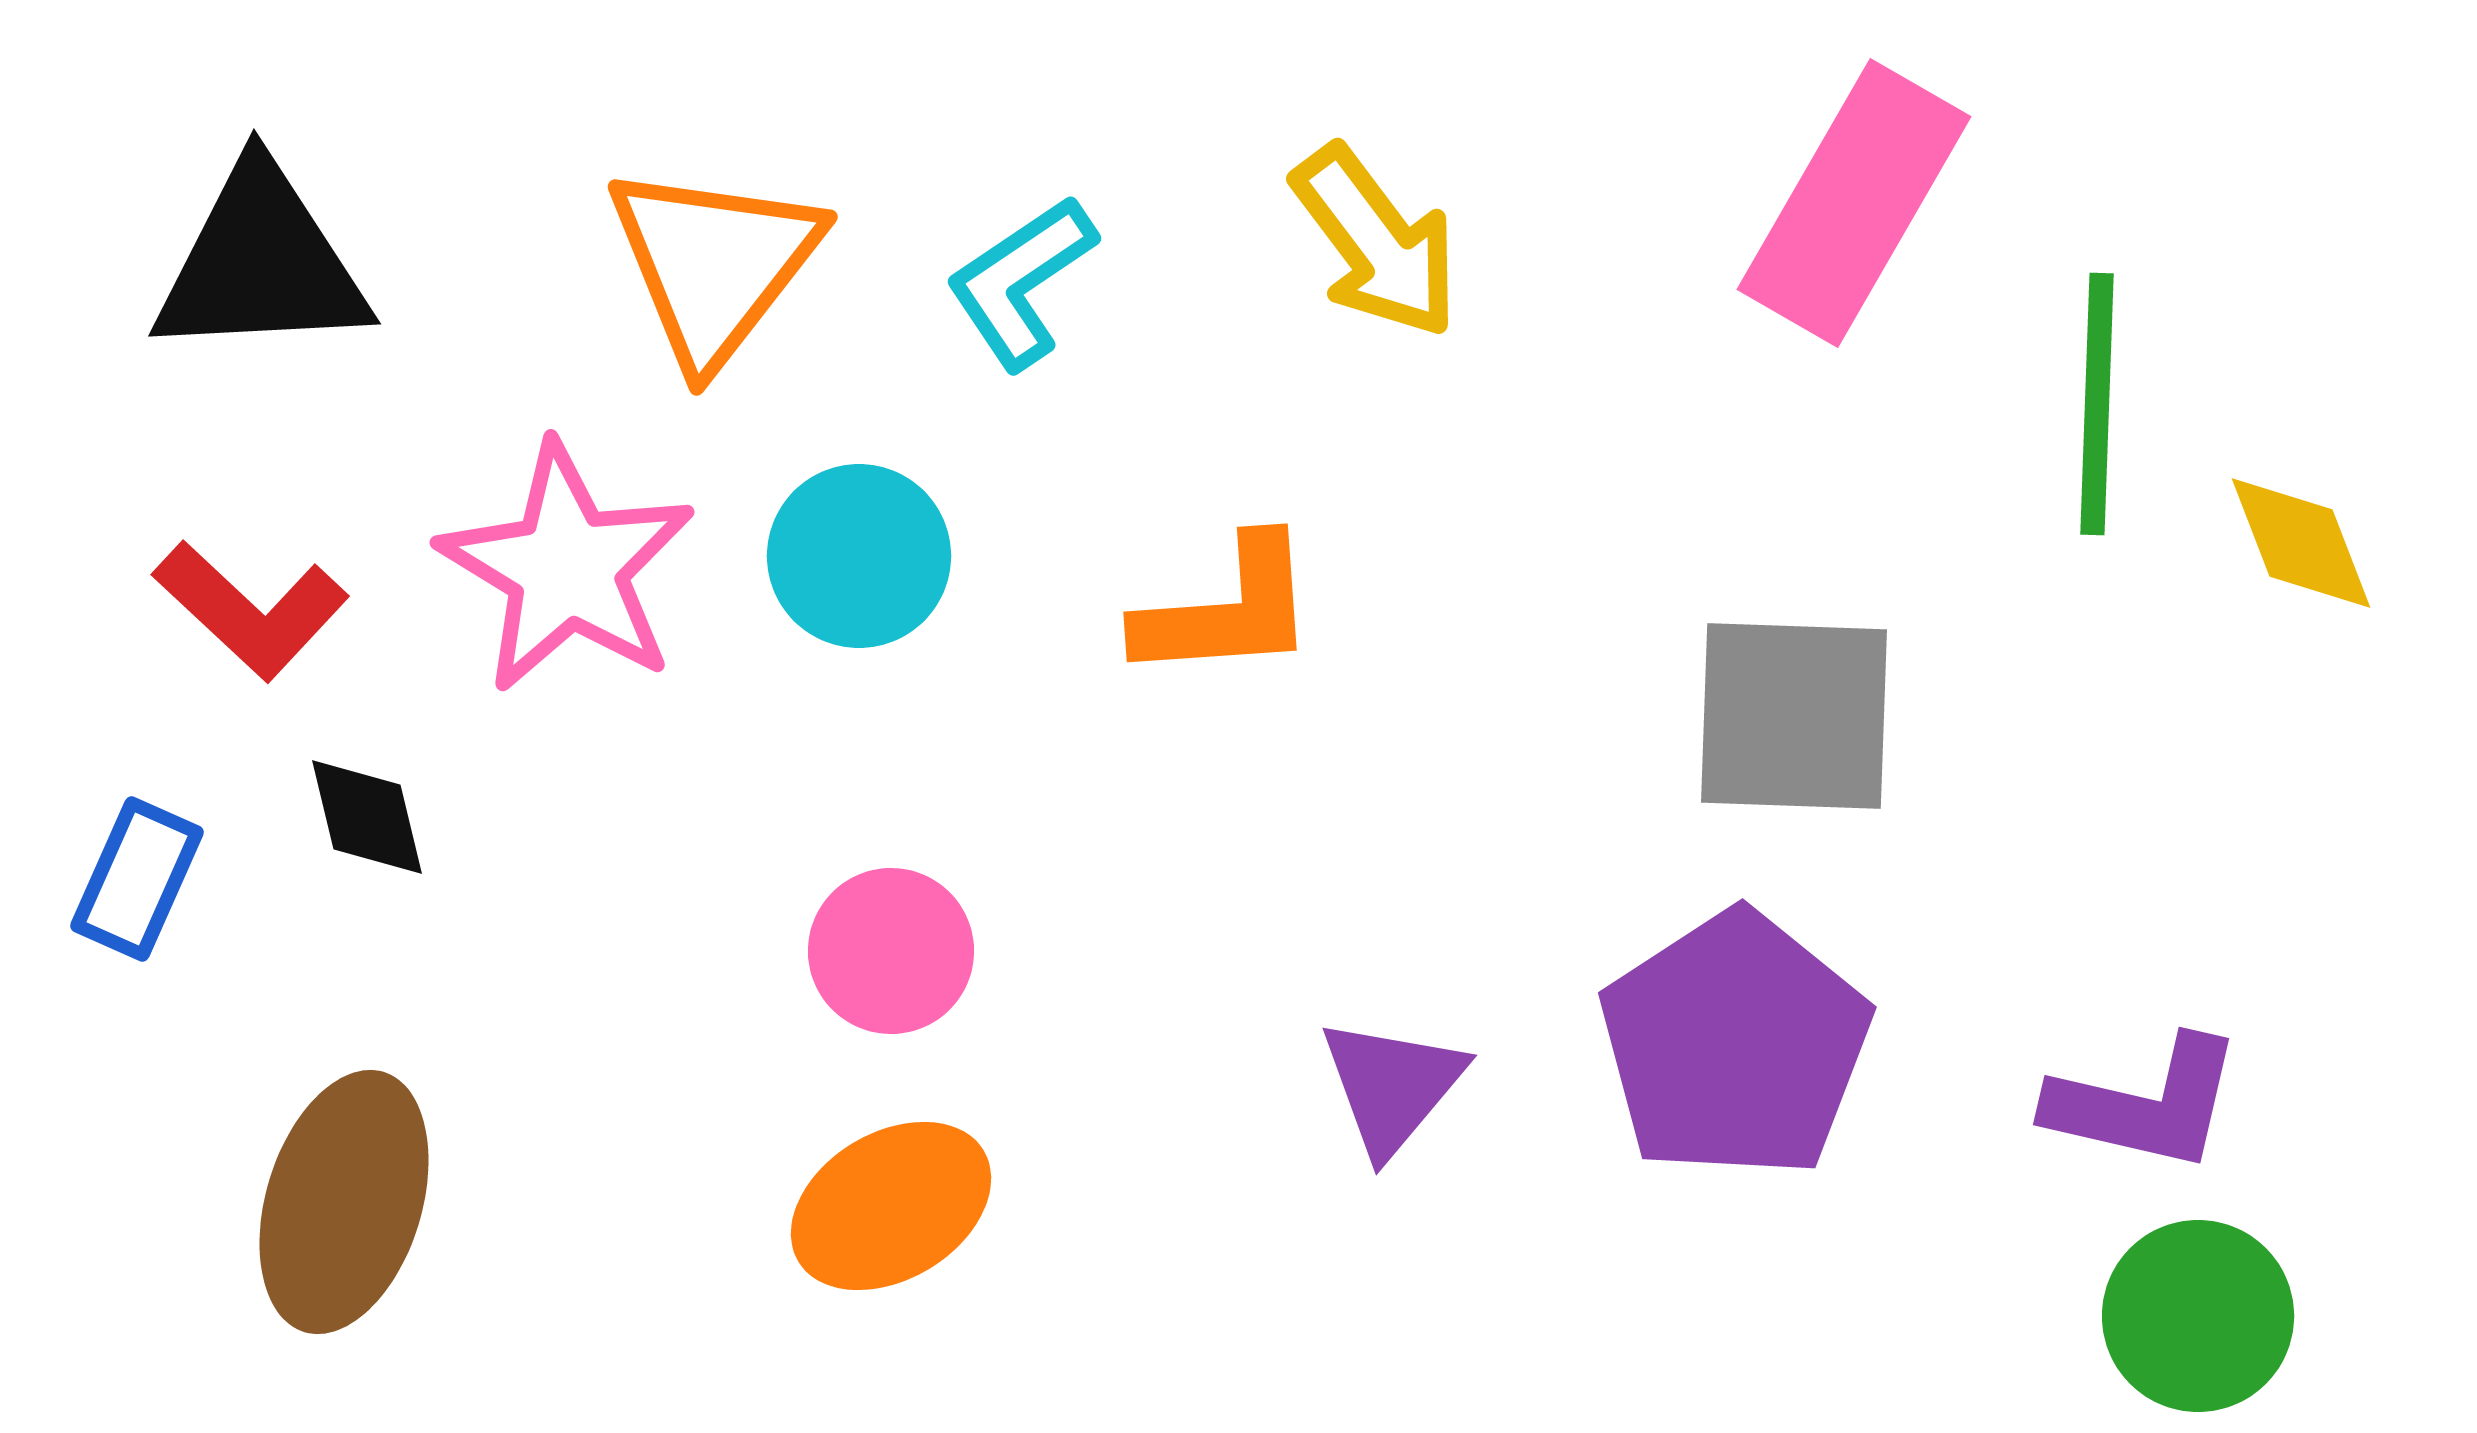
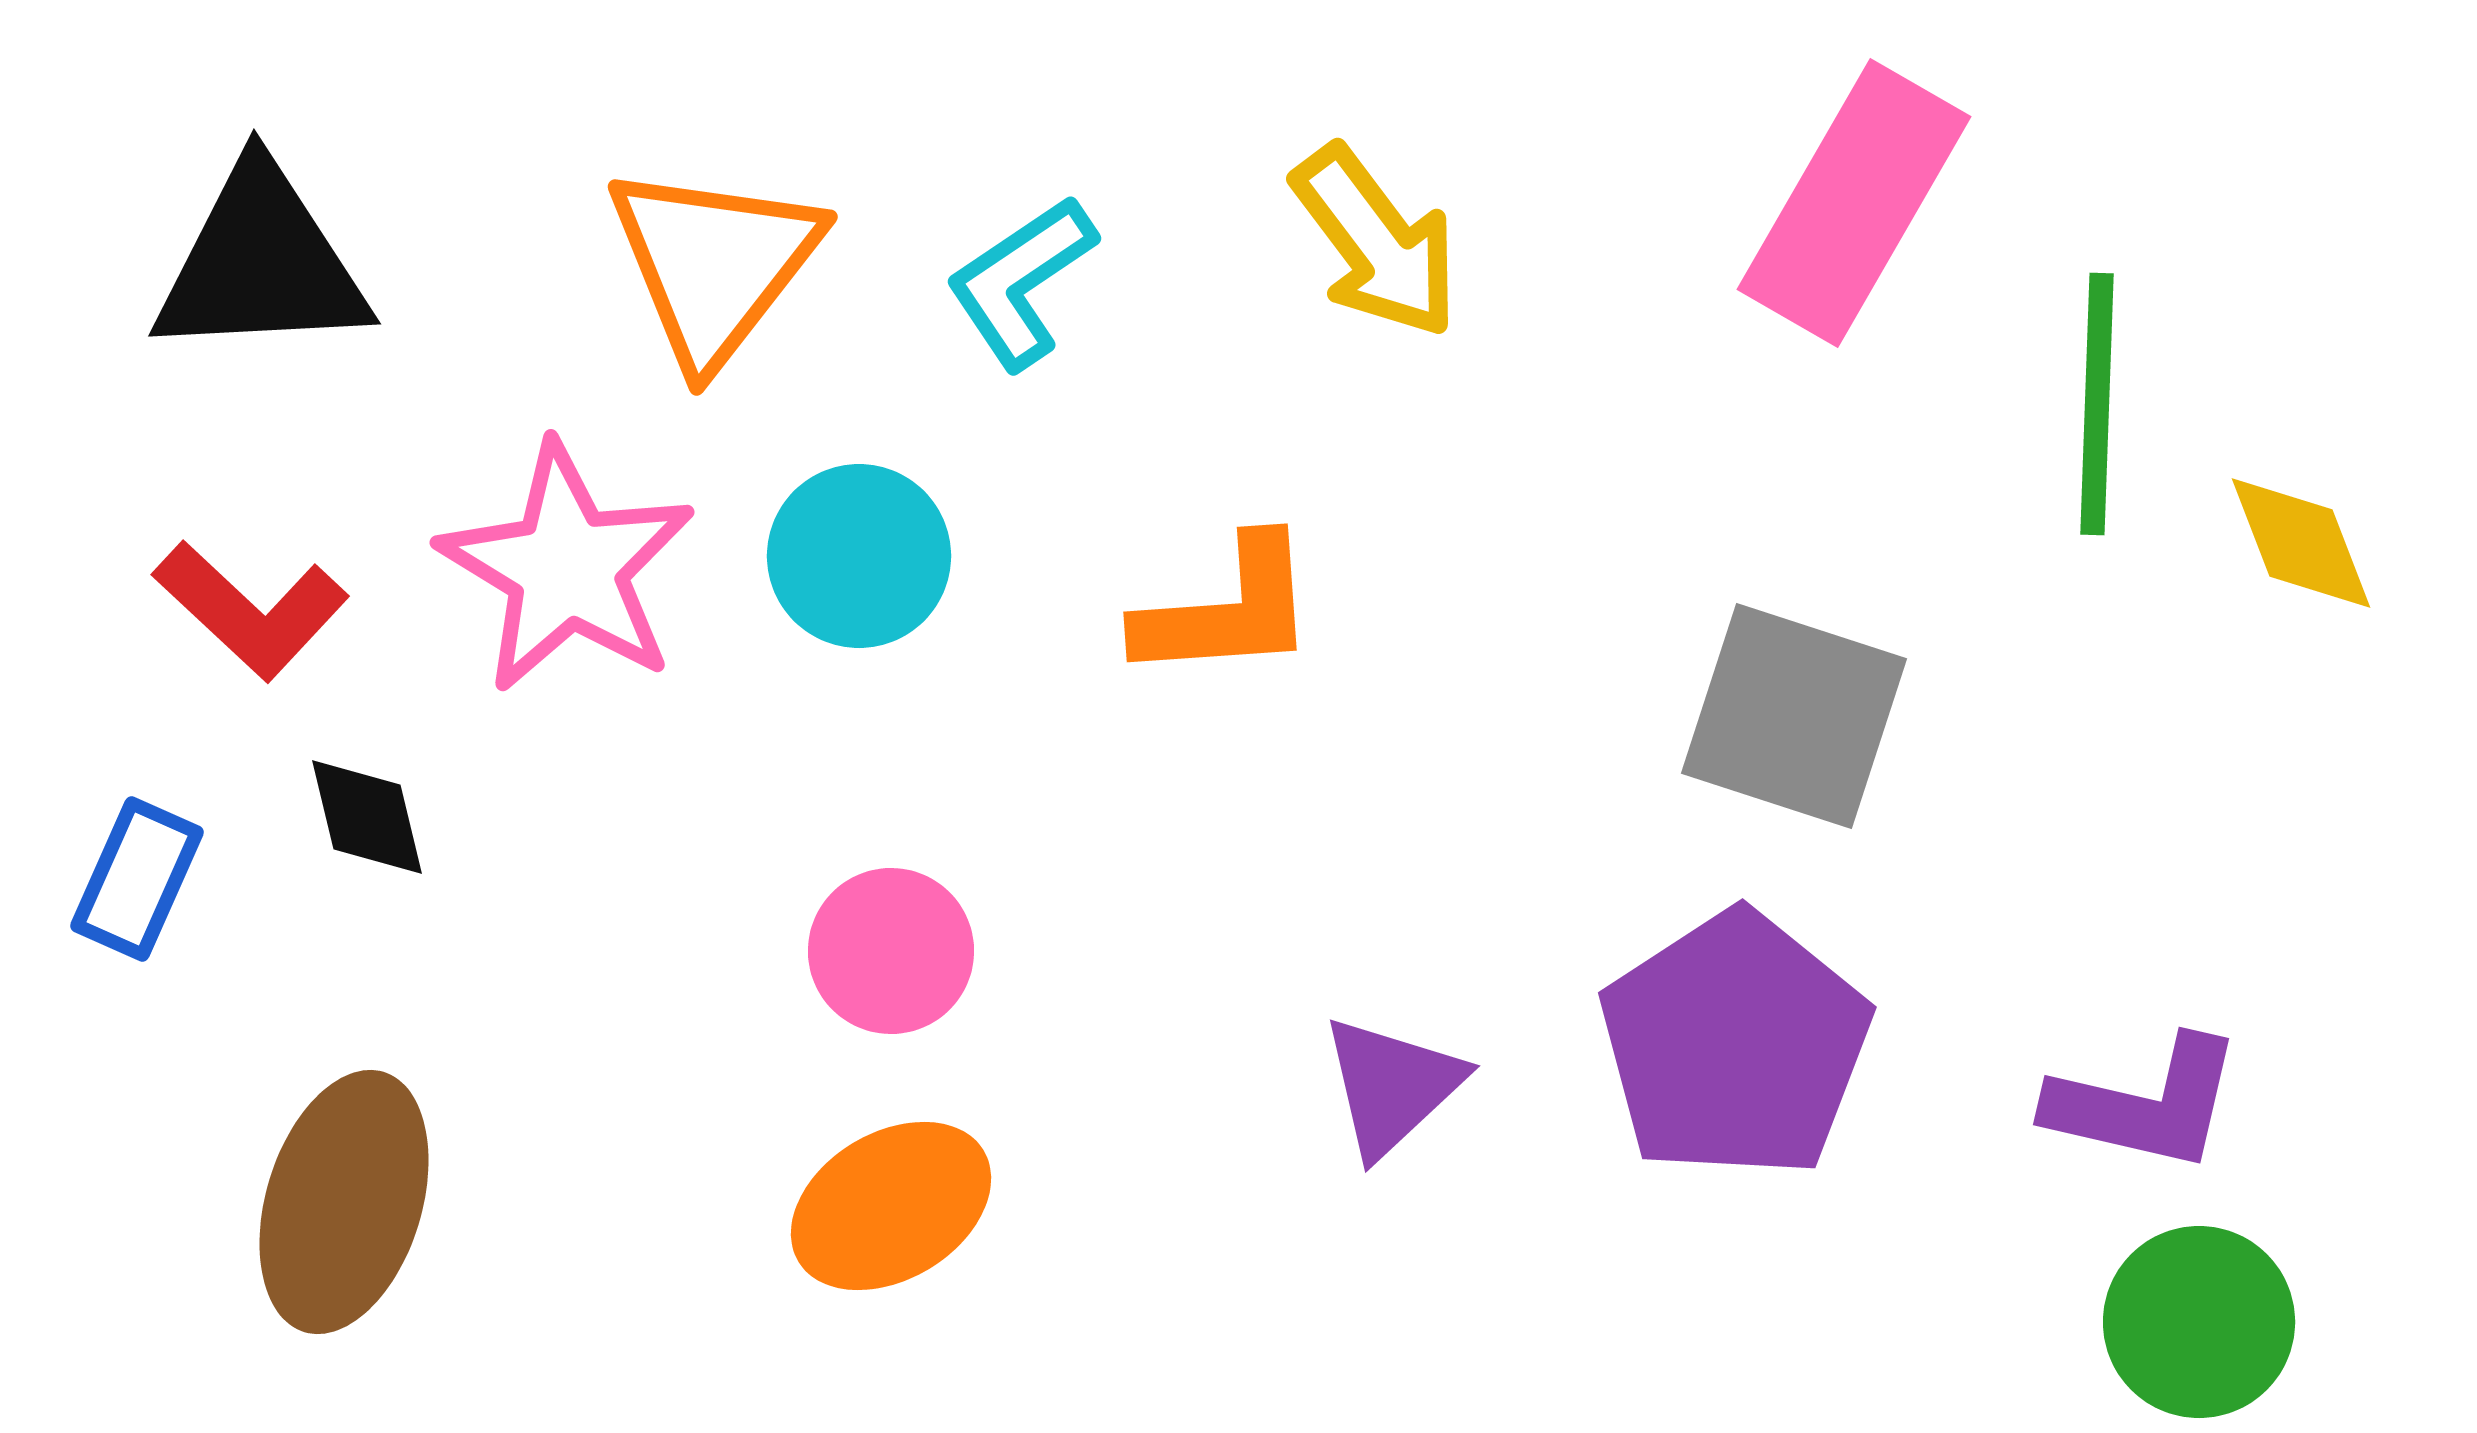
gray square: rotated 16 degrees clockwise
purple triangle: rotated 7 degrees clockwise
green circle: moved 1 px right, 6 px down
